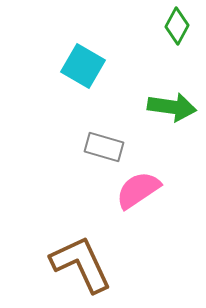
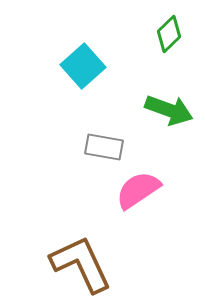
green diamond: moved 8 px left, 8 px down; rotated 18 degrees clockwise
cyan square: rotated 18 degrees clockwise
green arrow: moved 3 px left, 3 px down; rotated 12 degrees clockwise
gray rectangle: rotated 6 degrees counterclockwise
